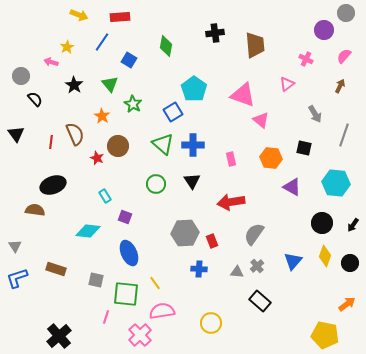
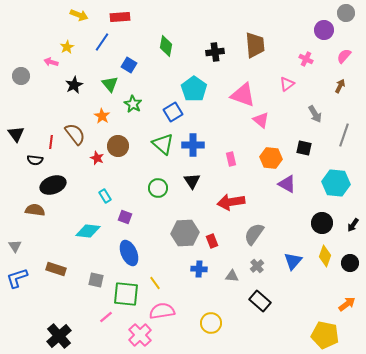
black cross at (215, 33): moved 19 px down
blue square at (129, 60): moved 5 px down
black star at (74, 85): rotated 12 degrees clockwise
black semicircle at (35, 99): moved 61 px down; rotated 140 degrees clockwise
brown semicircle at (75, 134): rotated 15 degrees counterclockwise
green circle at (156, 184): moved 2 px right, 4 px down
purple triangle at (292, 187): moved 5 px left, 3 px up
gray triangle at (237, 272): moved 5 px left, 4 px down
pink line at (106, 317): rotated 32 degrees clockwise
